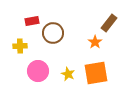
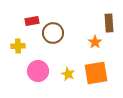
brown rectangle: rotated 42 degrees counterclockwise
yellow cross: moved 2 px left
